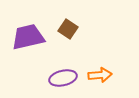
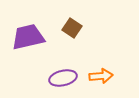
brown square: moved 4 px right, 1 px up
orange arrow: moved 1 px right, 1 px down
